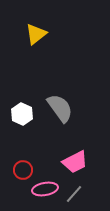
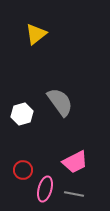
gray semicircle: moved 6 px up
white hexagon: rotated 20 degrees clockwise
pink ellipse: rotated 65 degrees counterclockwise
gray line: rotated 60 degrees clockwise
